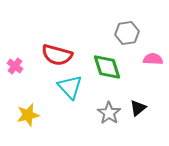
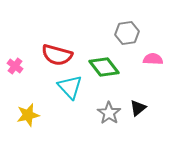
green diamond: moved 3 px left; rotated 20 degrees counterclockwise
